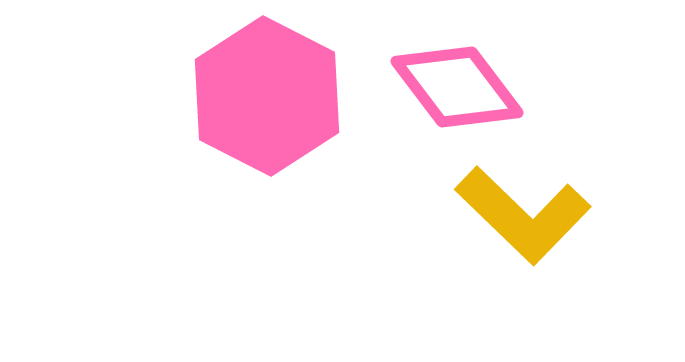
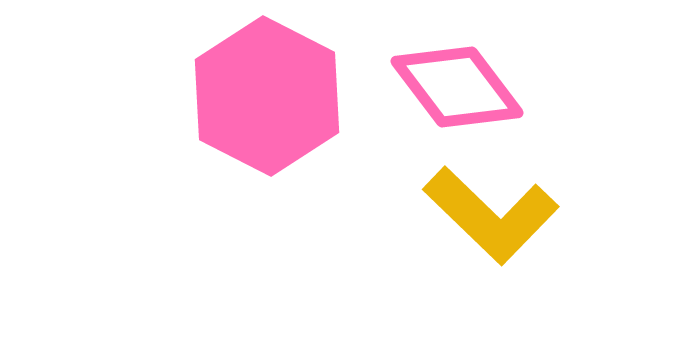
yellow L-shape: moved 32 px left
